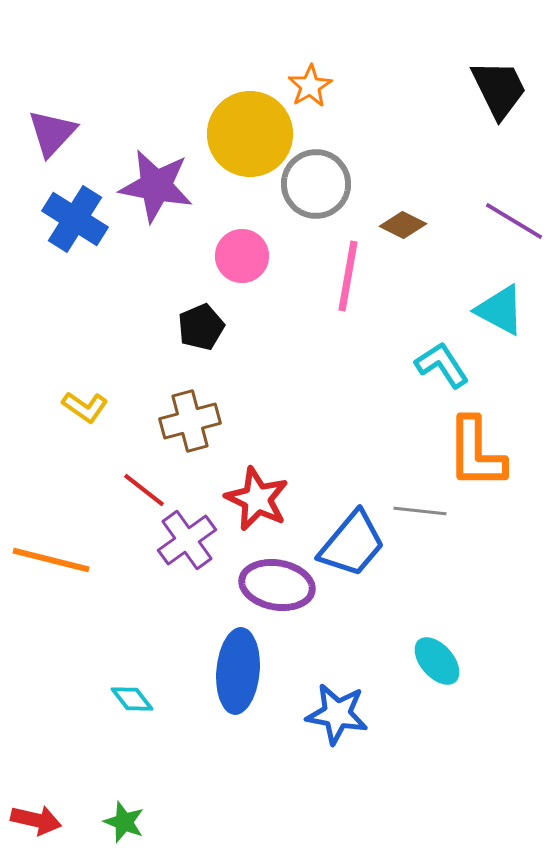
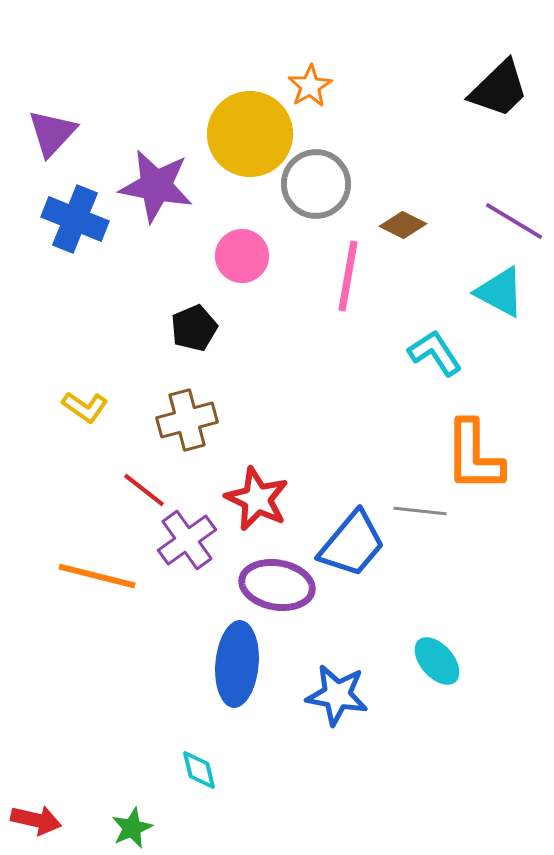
black trapezoid: rotated 72 degrees clockwise
blue cross: rotated 10 degrees counterclockwise
cyan triangle: moved 18 px up
black pentagon: moved 7 px left, 1 px down
cyan L-shape: moved 7 px left, 12 px up
brown cross: moved 3 px left, 1 px up
orange L-shape: moved 2 px left, 3 px down
orange line: moved 46 px right, 16 px down
blue ellipse: moved 1 px left, 7 px up
cyan diamond: moved 67 px right, 71 px down; rotated 24 degrees clockwise
blue star: moved 19 px up
green star: moved 8 px right, 6 px down; rotated 27 degrees clockwise
